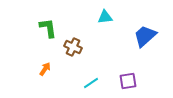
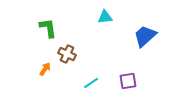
brown cross: moved 6 px left, 7 px down
